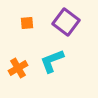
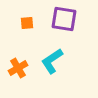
purple square: moved 2 px left, 3 px up; rotated 28 degrees counterclockwise
cyan L-shape: rotated 12 degrees counterclockwise
